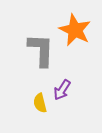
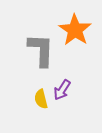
orange star: rotated 8 degrees clockwise
yellow semicircle: moved 1 px right, 4 px up
